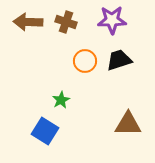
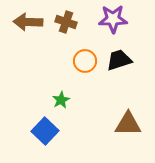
purple star: moved 1 px right, 1 px up
blue square: rotated 12 degrees clockwise
